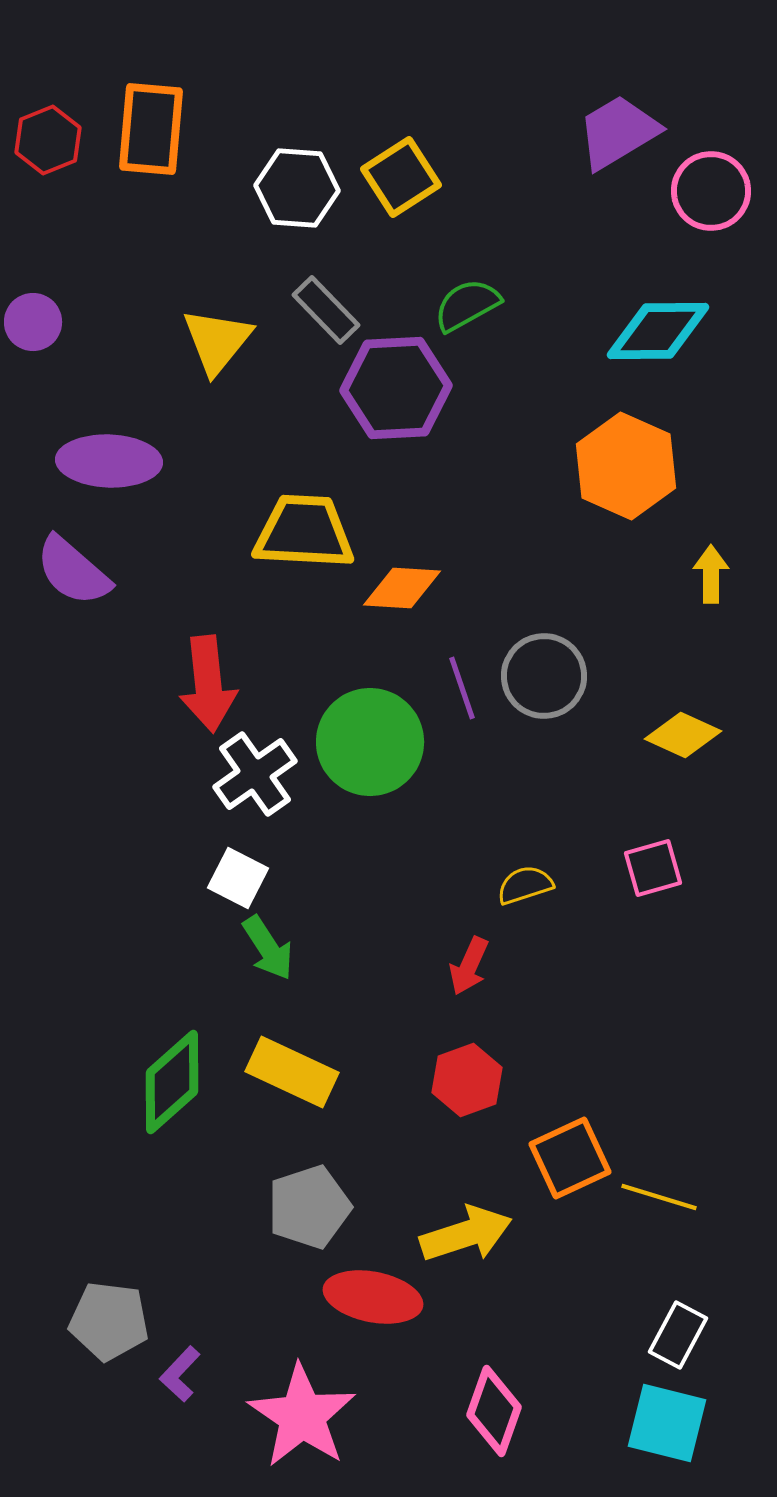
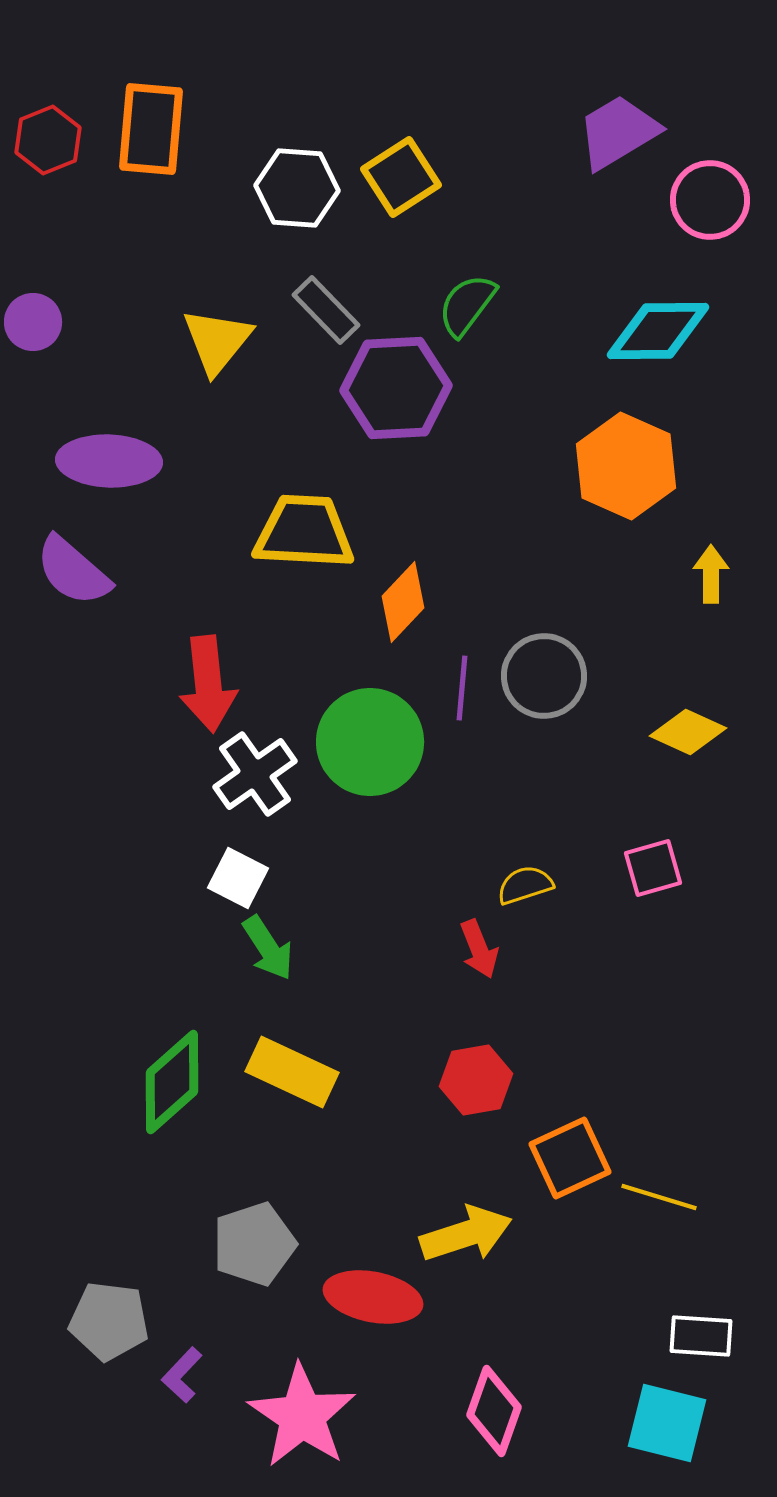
pink circle at (711, 191): moved 1 px left, 9 px down
green semicircle at (467, 305): rotated 24 degrees counterclockwise
orange diamond at (402, 588): moved 1 px right, 14 px down; rotated 50 degrees counterclockwise
purple line at (462, 688): rotated 24 degrees clockwise
yellow diamond at (683, 735): moved 5 px right, 3 px up
red arrow at (469, 966): moved 10 px right, 17 px up; rotated 46 degrees counterclockwise
red hexagon at (467, 1080): moved 9 px right; rotated 10 degrees clockwise
gray pentagon at (309, 1207): moved 55 px left, 37 px down
white rectangle at (678, 1335): moved 23 px right, 1 px down; rotated 66 degrees clockwise
purple L-shape at (180, 1374): moved 2 px right, 1 px down
